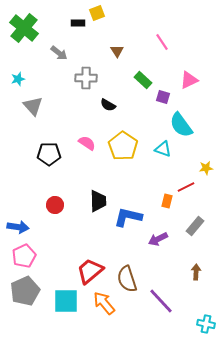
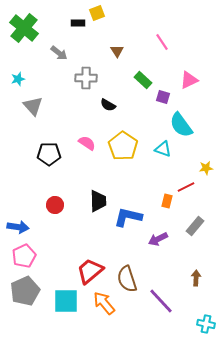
brown arrow: moved 6 px down
